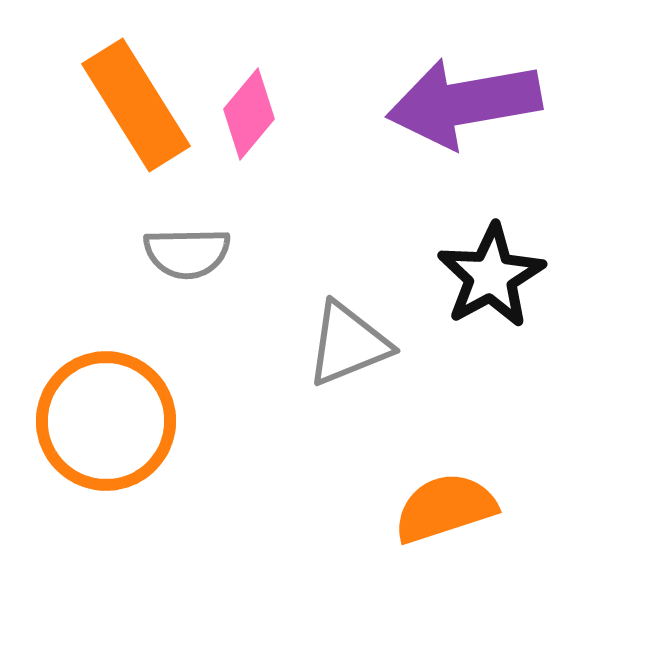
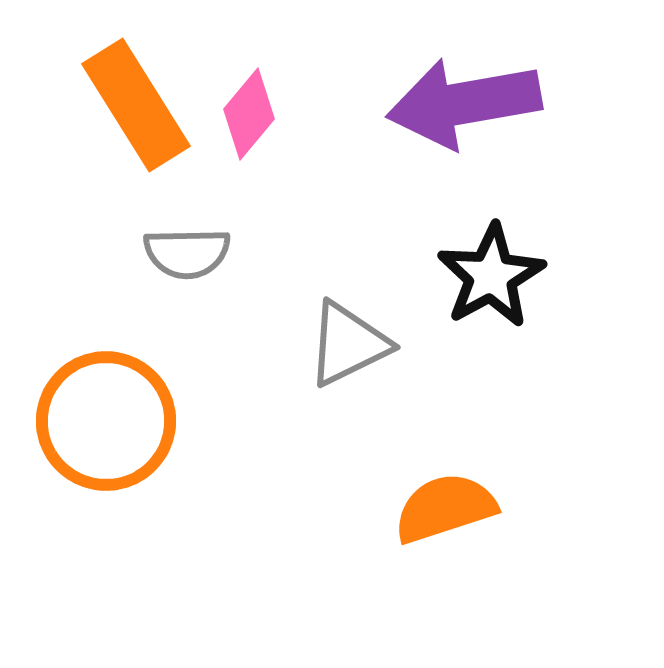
gray triangle: rotated 4 degrees counterclockwise
